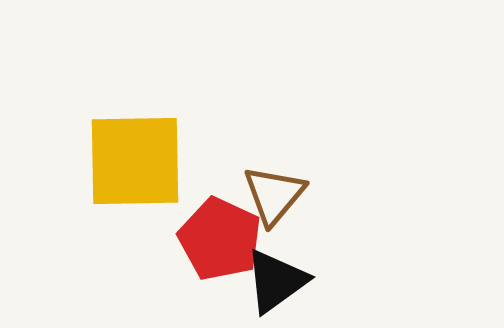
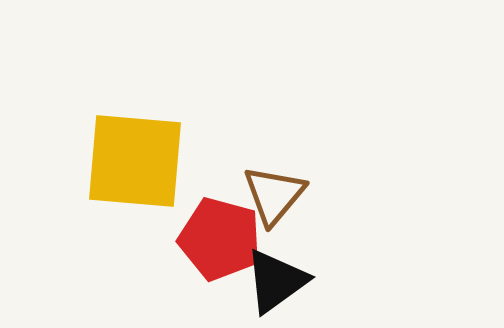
yellow square: rotated 6 degrees clockwise
red pentagon: rotated 10 degrees counterclockwise
